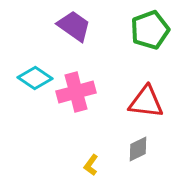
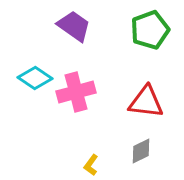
gray diamond: moved 3 px right, 2 px down
